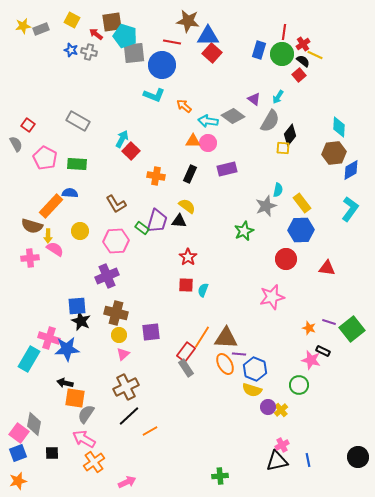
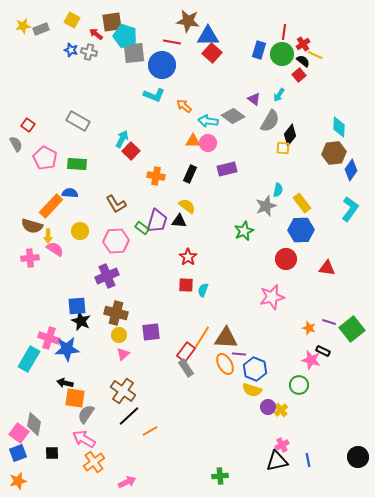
cyan arrow at (278, 97): moved 1 px right, 2 px up
blue diamond at (351, 170): rotated 25 degrees counterclockwise
brown cross at (126, 387): moved 3 px left, 4 px down; rotated 30 degrees counterclockwise
